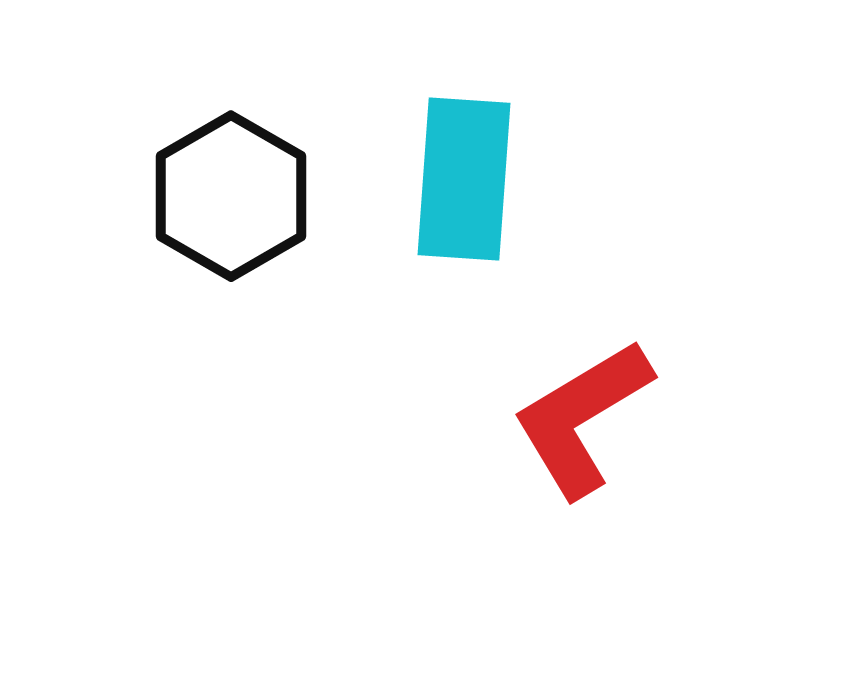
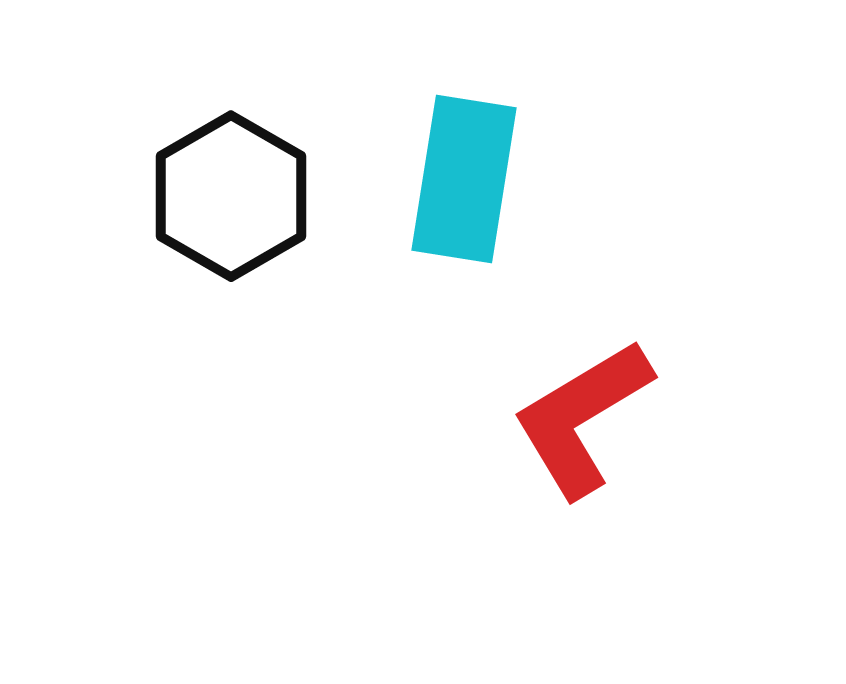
cyan rectangle: rotated 5 degrees clockwise
